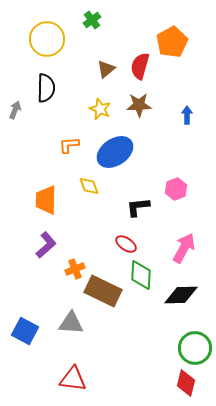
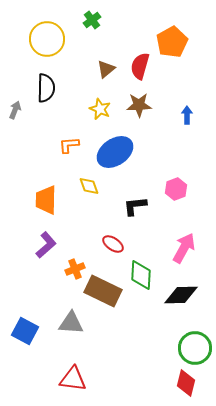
black L-shape: moved 3 px left, 1 px up
red ellipse: moved 13 px left
